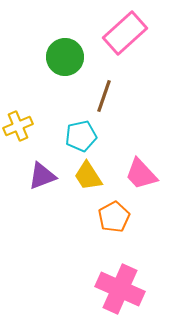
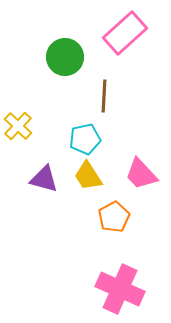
brown line: rotated 16 degrees counterclockwise
yellow cross: rotated 24 degrees counterclockwise
cyan pentagon: moved 4 px right, 3 px down
purple triangle: moved 2 px right, 3 px down; rotated 36 degrees clockwise
